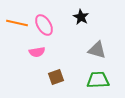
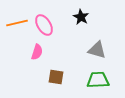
orange line: rotated 25 degrees counterclockwise
pink semicircle: rotated 63 degrees counterclockwise
brown square: rotated 28 degrees clockwise
